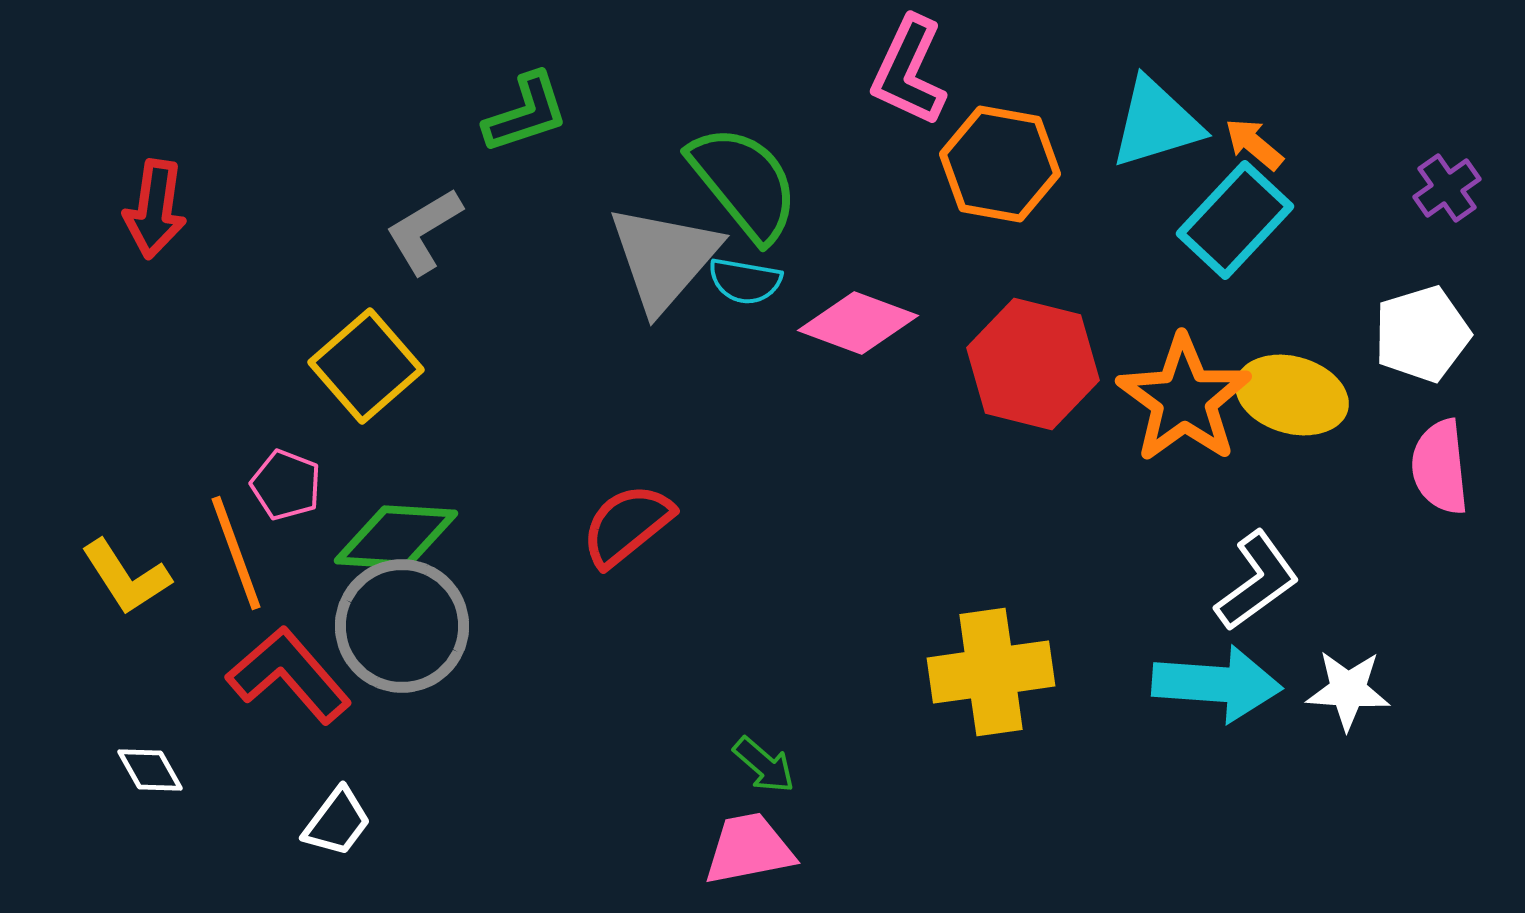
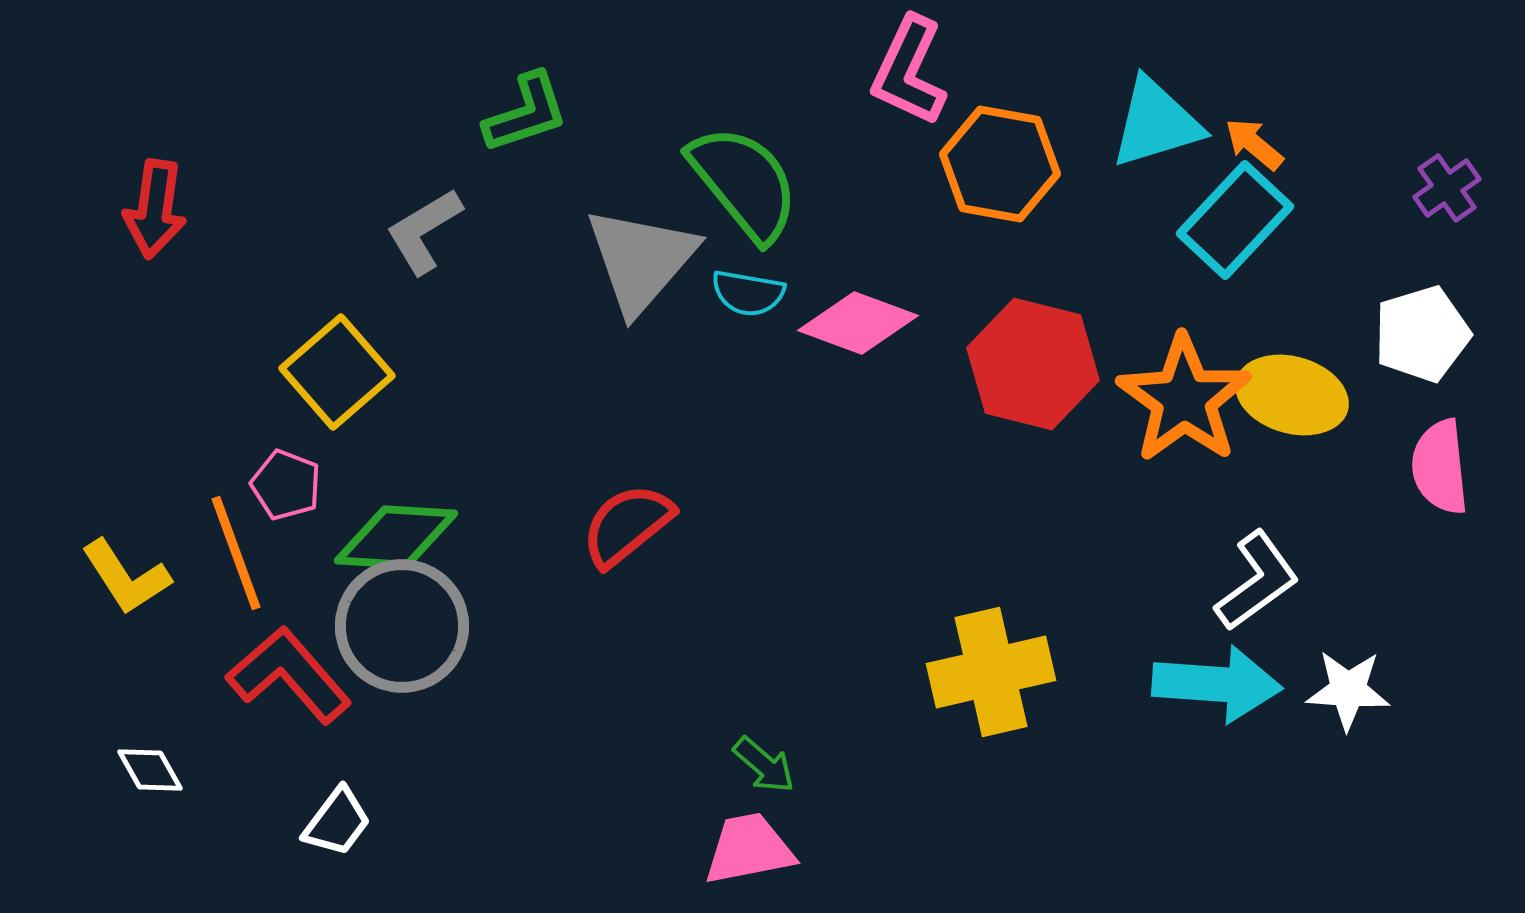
gray triangle: moved 23 px left, 2 px down
cyan semicircle: moved 3 px right, 12 px down
yellow square: moved 29 px left, 6 px down
yellow cross: rotated 5 degrees counterclockwise
